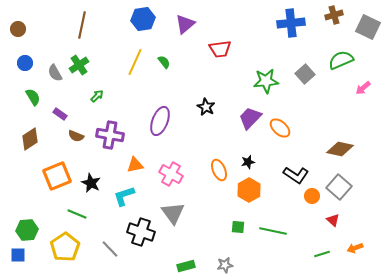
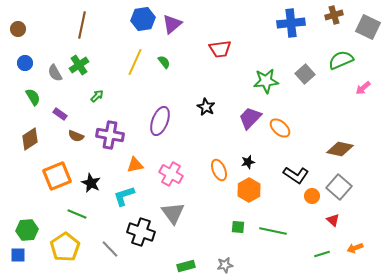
purple triangle at (185, 24): moved 13 px left
